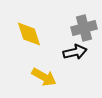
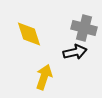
gray cross: rotated 30 degrees clockwise
yellow arrow: rotated 100 degrees counterclockwise
